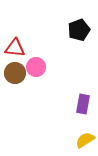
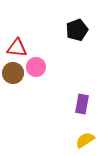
black pentagon: moved 2 px left
red triangle: moved 2 px right
brown circle: moved 2 px left
purple rectangle: moved 1 px left
